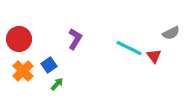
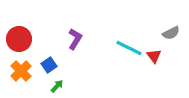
orange cross: moved 2 px left
green arrow: moved 2 px down
